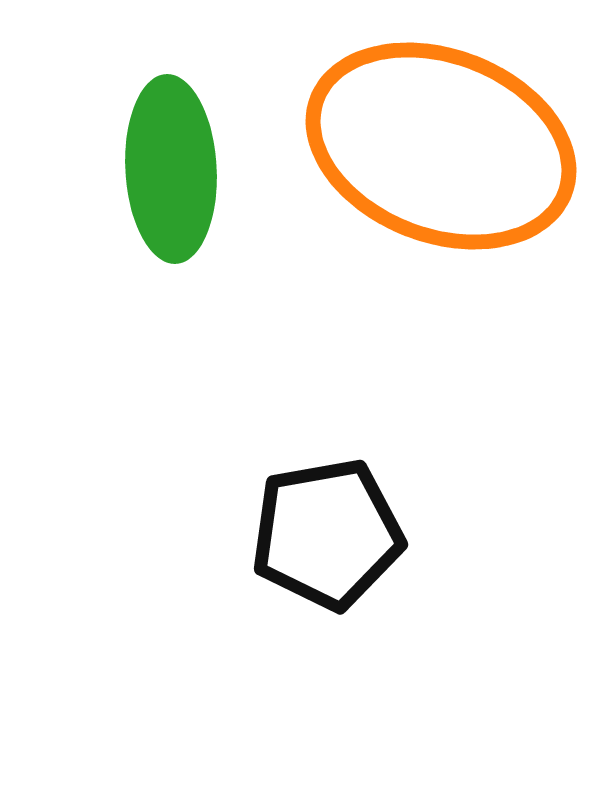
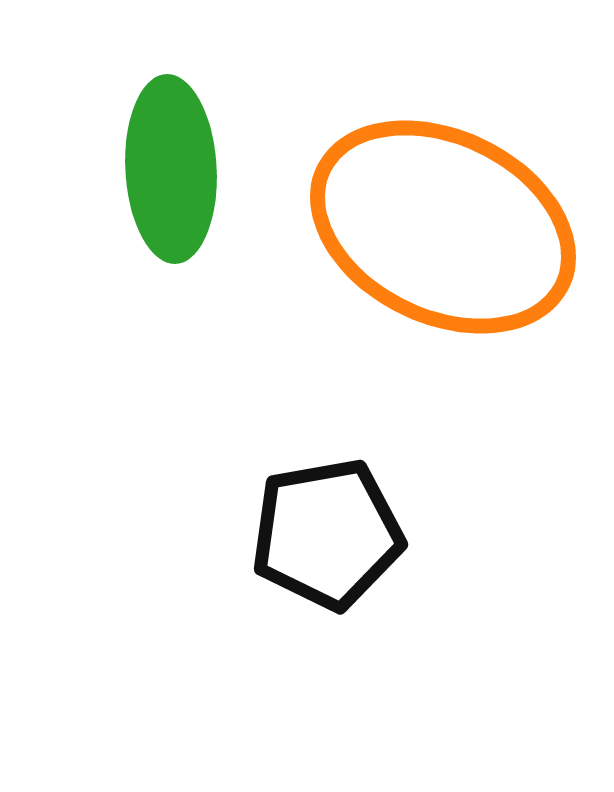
orange ellipse: moved 2 px right, 81 px down; rotated 5 degrees clockwise
